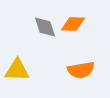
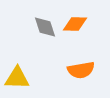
orange diamond: moved 2 px right
yellow triangle: moved 8 px down
